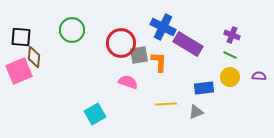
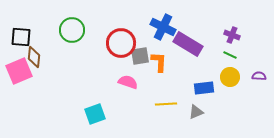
gray square: moved 1 px right, 1 px down
cyan square: rotated 10 degrees clockwise
